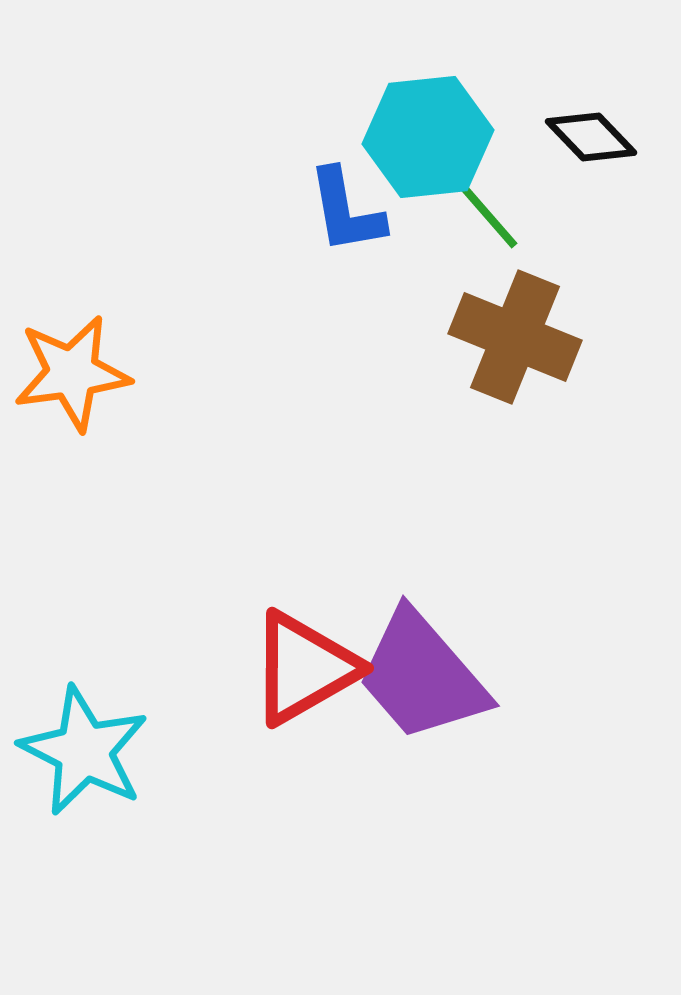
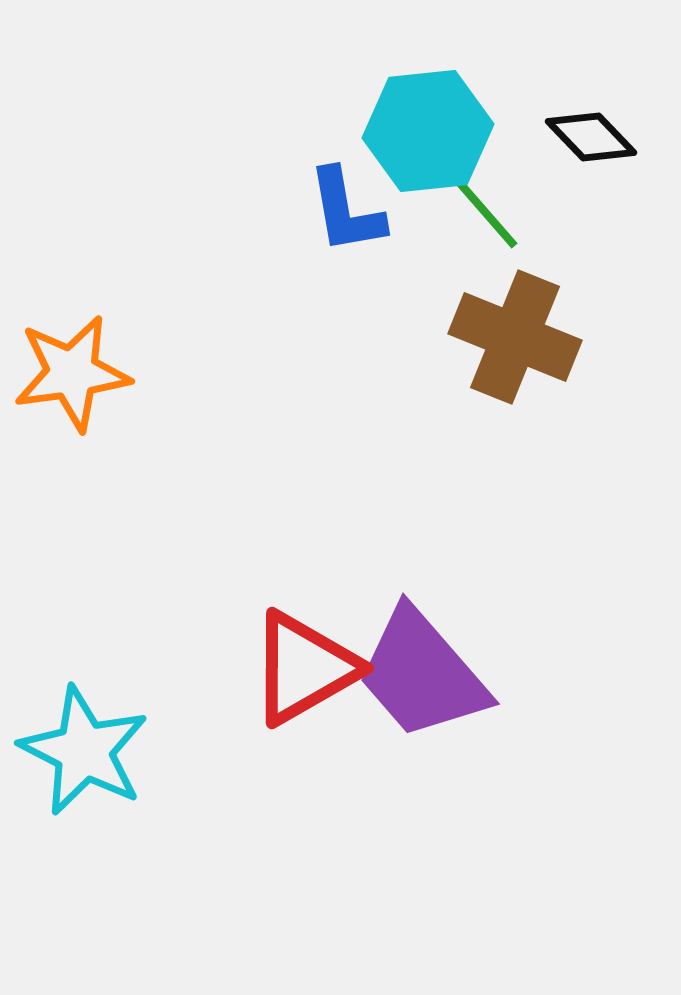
cyan hexagon: moved 6 px up
purple trapezoid: moved 2 px up
